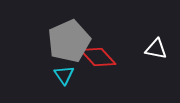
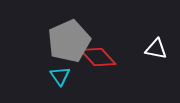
cyan triangle: moved 4 px left, 1 px down
